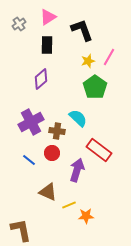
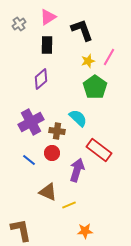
orange star: moved 1 px left, 15 px down
